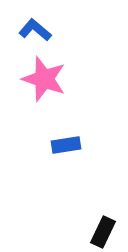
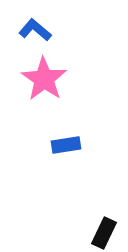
pink star: rotated 15 degrees clockwise
black rectangle: moved 1 px right, 1 px down
